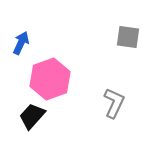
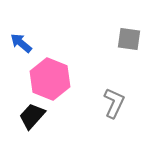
gray square: moved 1 px right, 2 px down
blue arrow: rotated 75 degrees counterclockwise
pink hexagon: rotated 18 degrees counterclockwise
